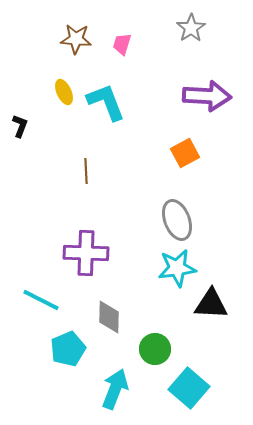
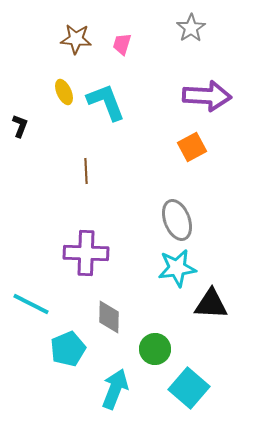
orange square: moved 7 px right, 6 px up
cyan line: moved 10 px left, 4 px down
